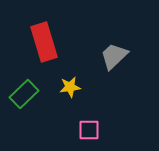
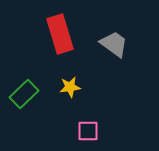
red rectangle: moved 16 px right, 8 px up
gray trapezoid: moved 12 px up; rotated 80 degrees clockwise
pink square: moved 1 px left, 1 px down
